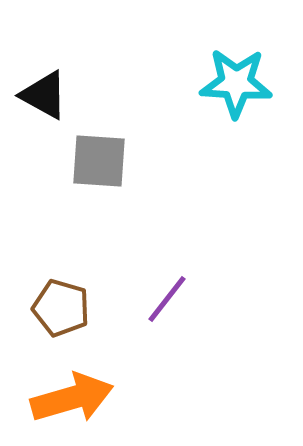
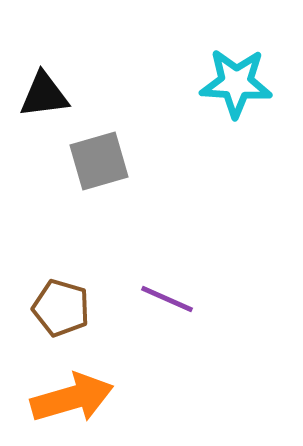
black triangle: rotated 36 degrees counterclockwise
gray square: rotated 20 degrees counterclockwise
purple line: rotated 76 degrees clockwise
